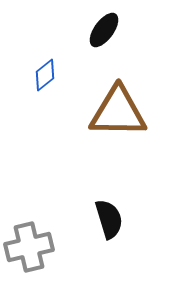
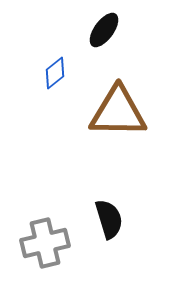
blue diamond: moved 10 px right, 2 px up
gray cross: moved 16 px right, 4 px up
